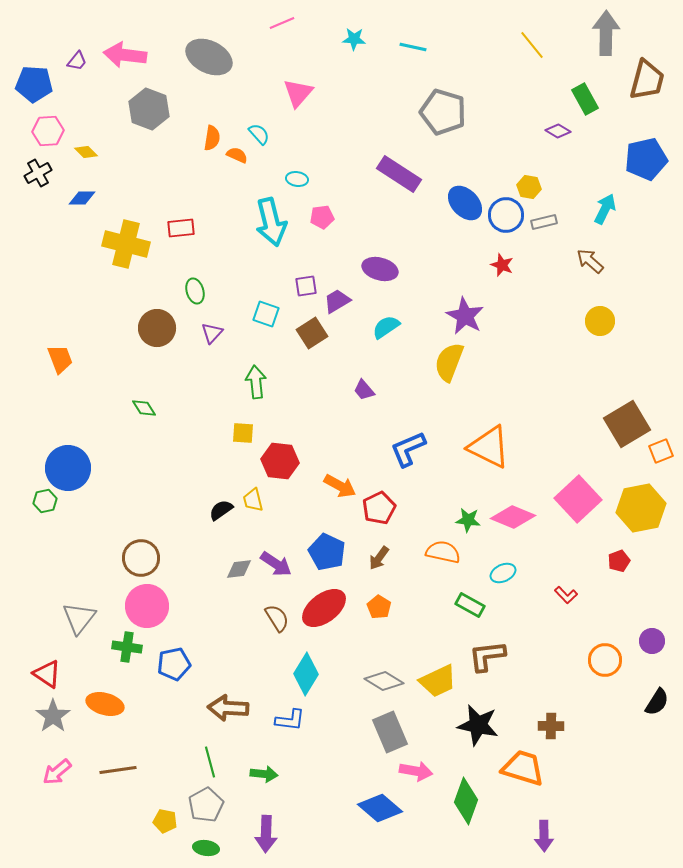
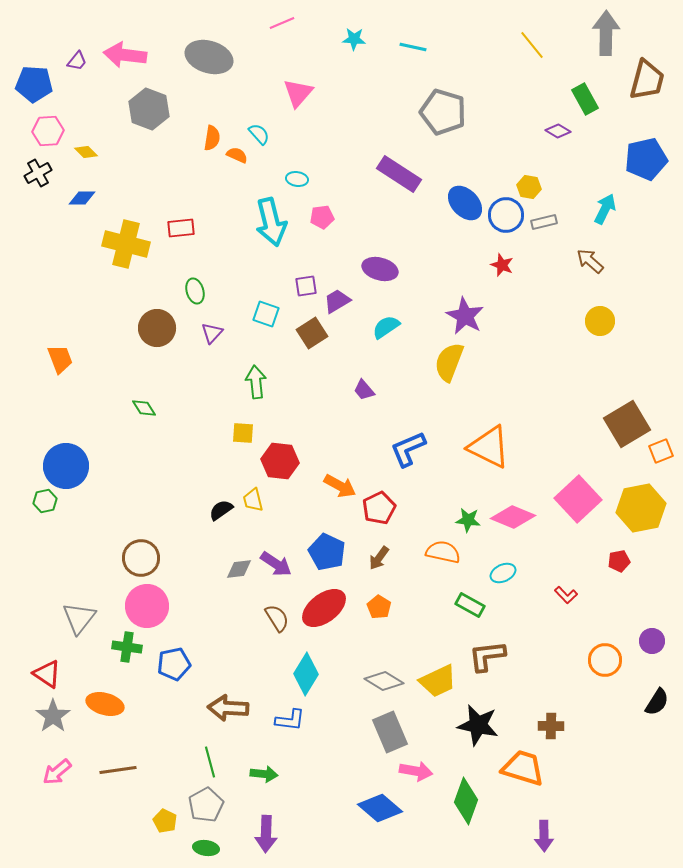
gray ellipse at (209, 57): rotated 9 degrees counterclockwise
blue circle at (68, 468): moved 2 px left, 2 px up
red pentagon at (619, 561): rotated 10 degrees clockwise
yellow pentagon at (165, 821): rotated 15 degrees clockwise
